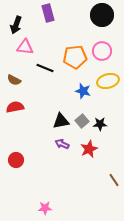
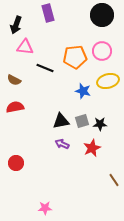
gray square: rotated 24 degrees clockwise
red star: moved 3 px right, 1 px up
red circle: moved 3 px down
